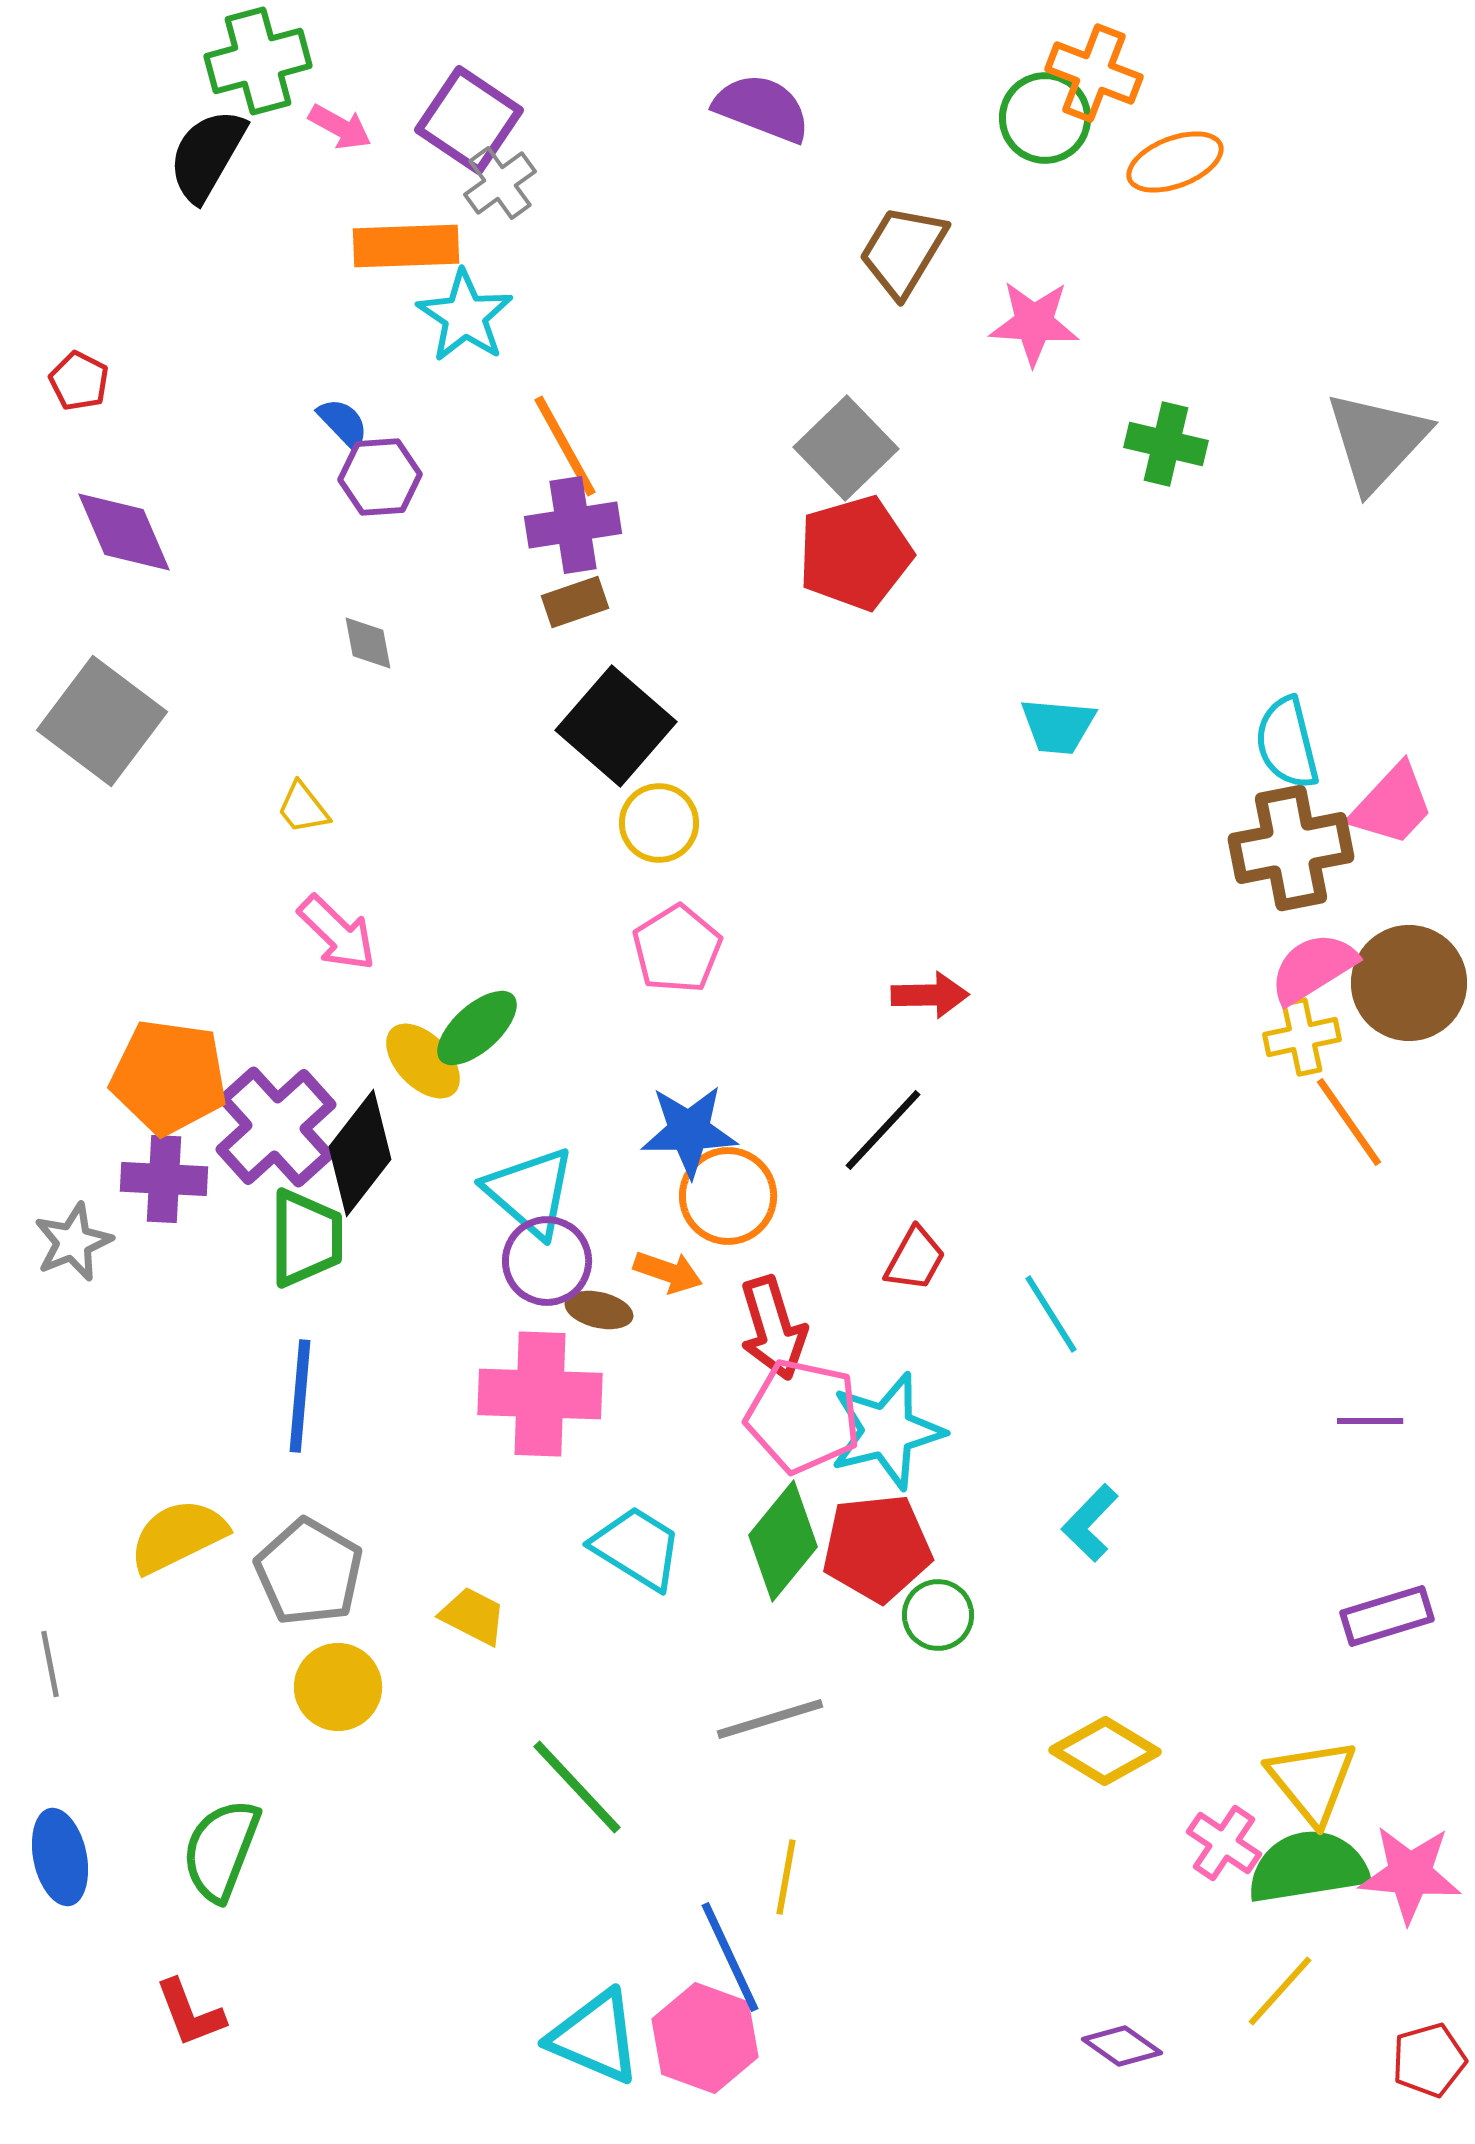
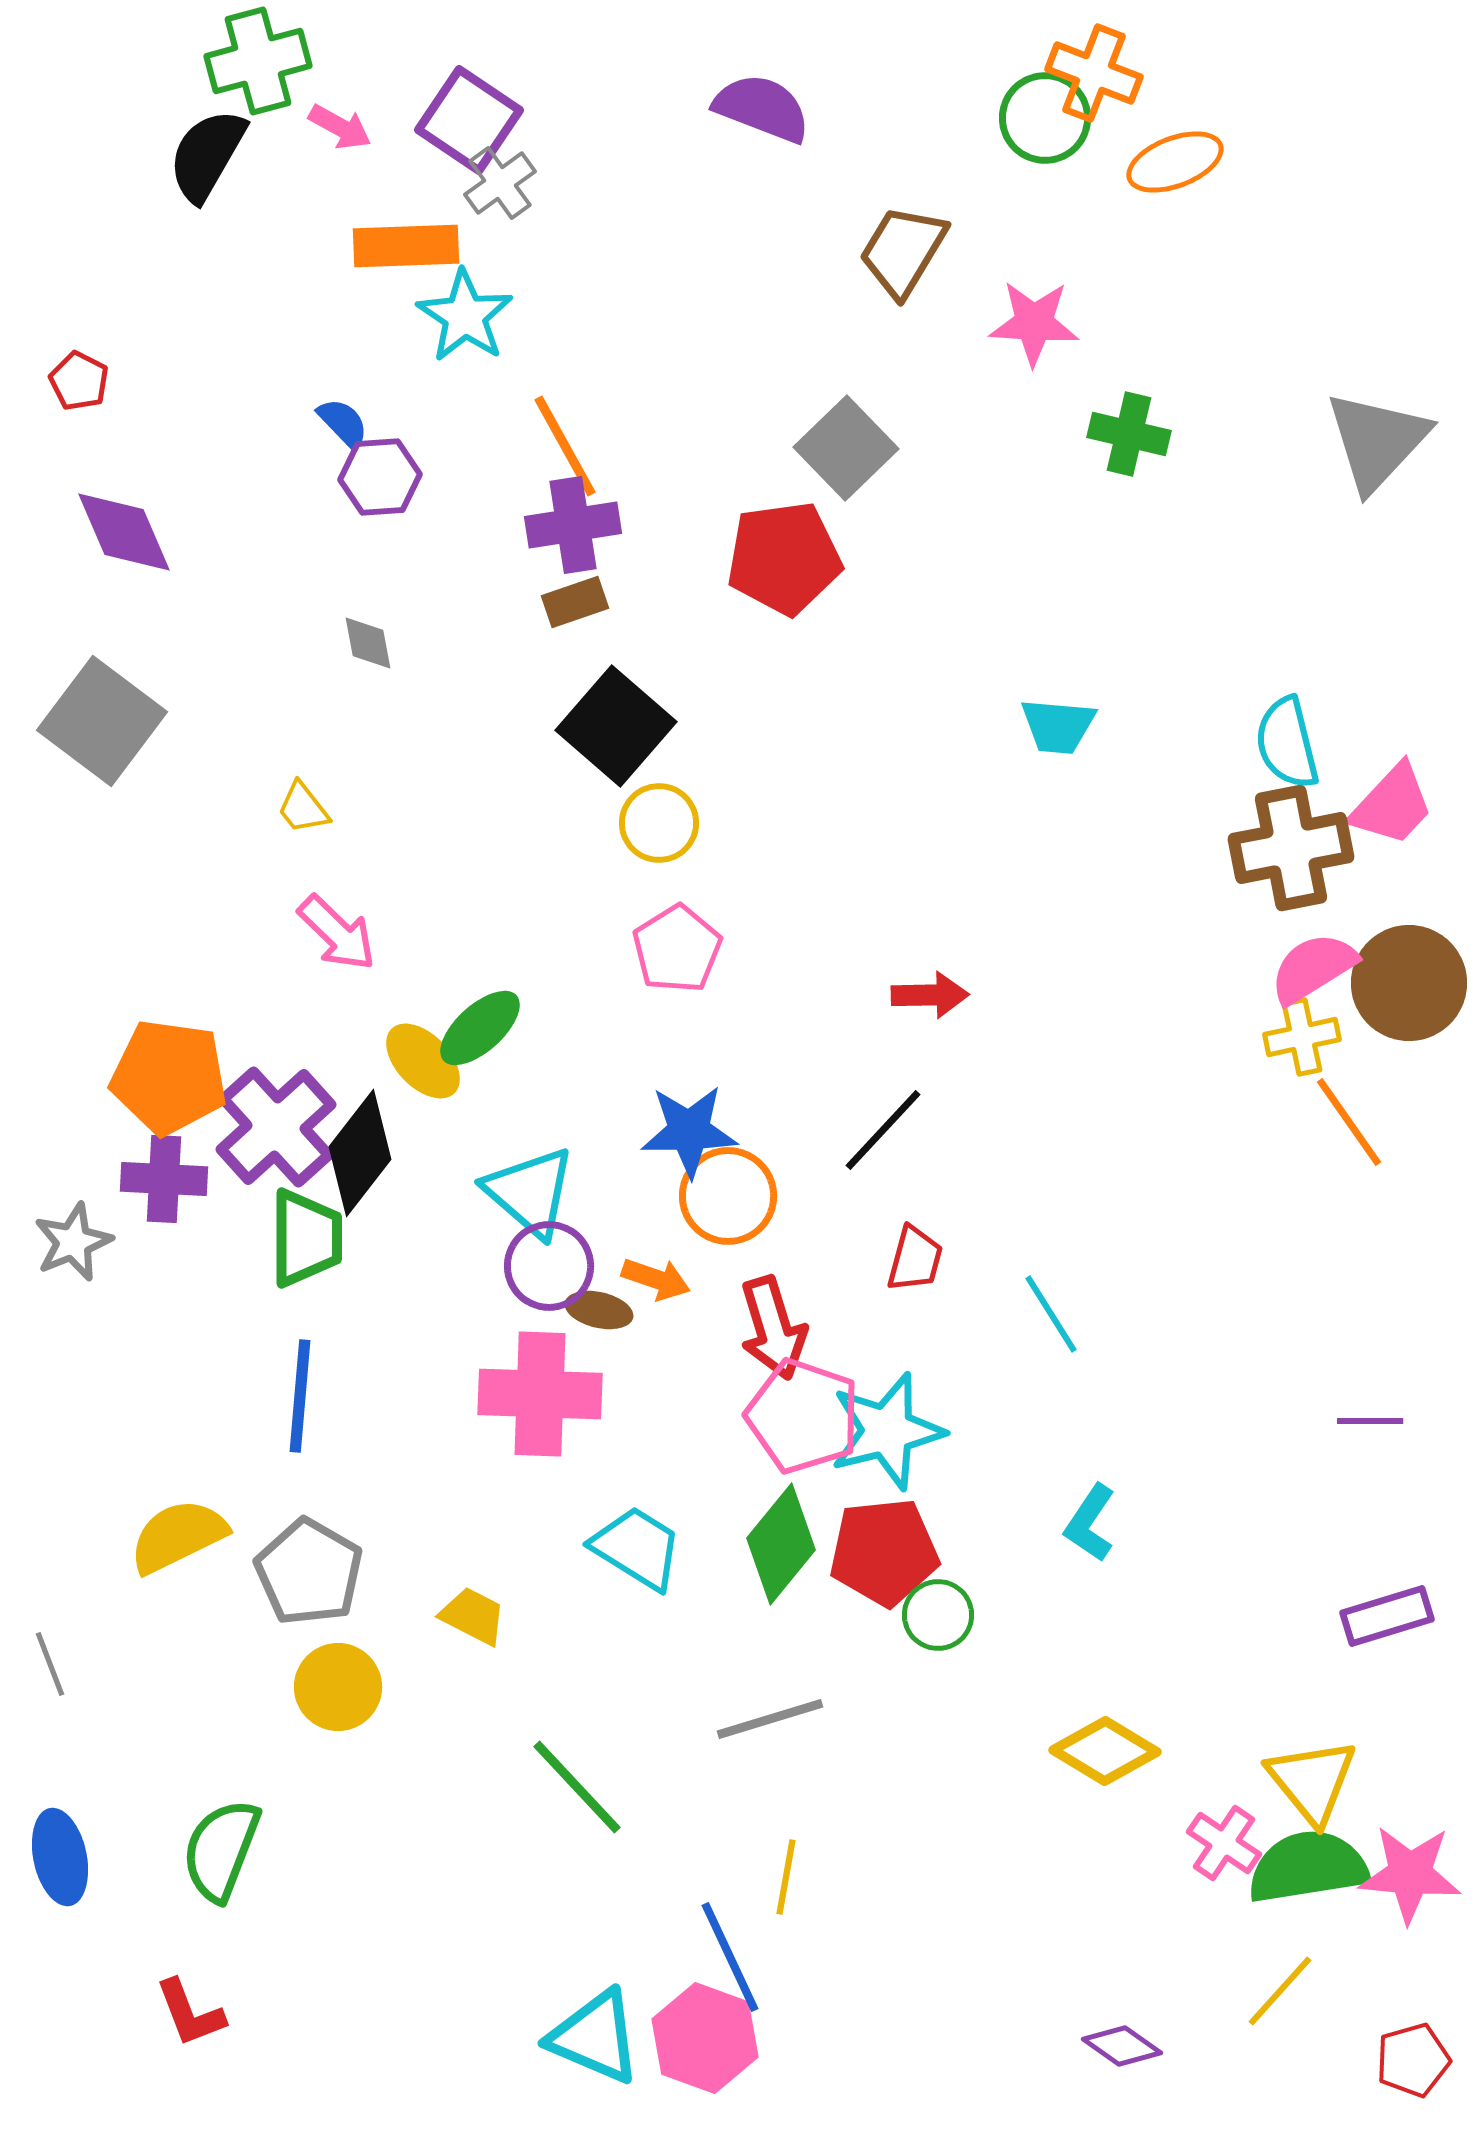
green cross at (1166, 444): moved 37 px left, 10 px up
red pentagon at (855, 553): moved 71 px left, 5 px down; rotated 8 degrees clockwise
green ellipse at (477, 1028): moved 3 px right
red trapezoid at (915, 1259): rotated 14 degrees counterclockwise
purple circle at (547, 1261): moved 2 px right, 5 px down
orange arrow at (668, 1272): moved 12 px left, 7 px down
pink pentagon at (803, 1416): rotated 7 degrees clockwise
cyan L-shape at (1090, 1523): rotated 10 degrees counterclockwise
green diamond at (783, 1541): moved 2 px left, 3 px down
red pentagon at (877, 1548): moved 7 px right, 4 px down
gray line at (50, 1664): rotated 10 degrees counterclockwise
red pentagon at (1429, 2060): moved 16 px left
